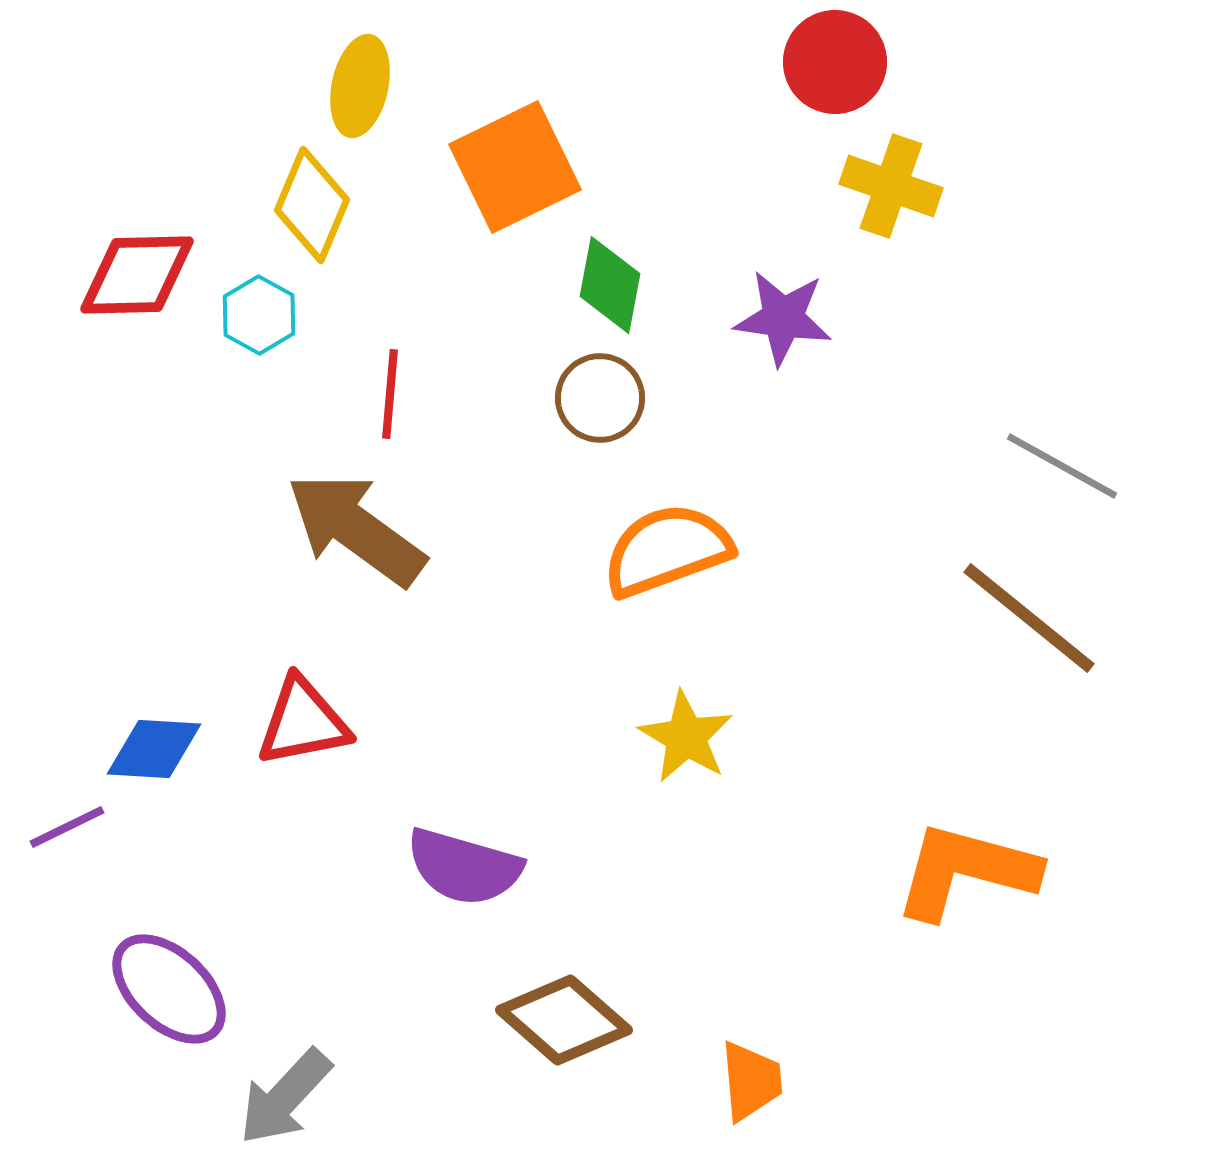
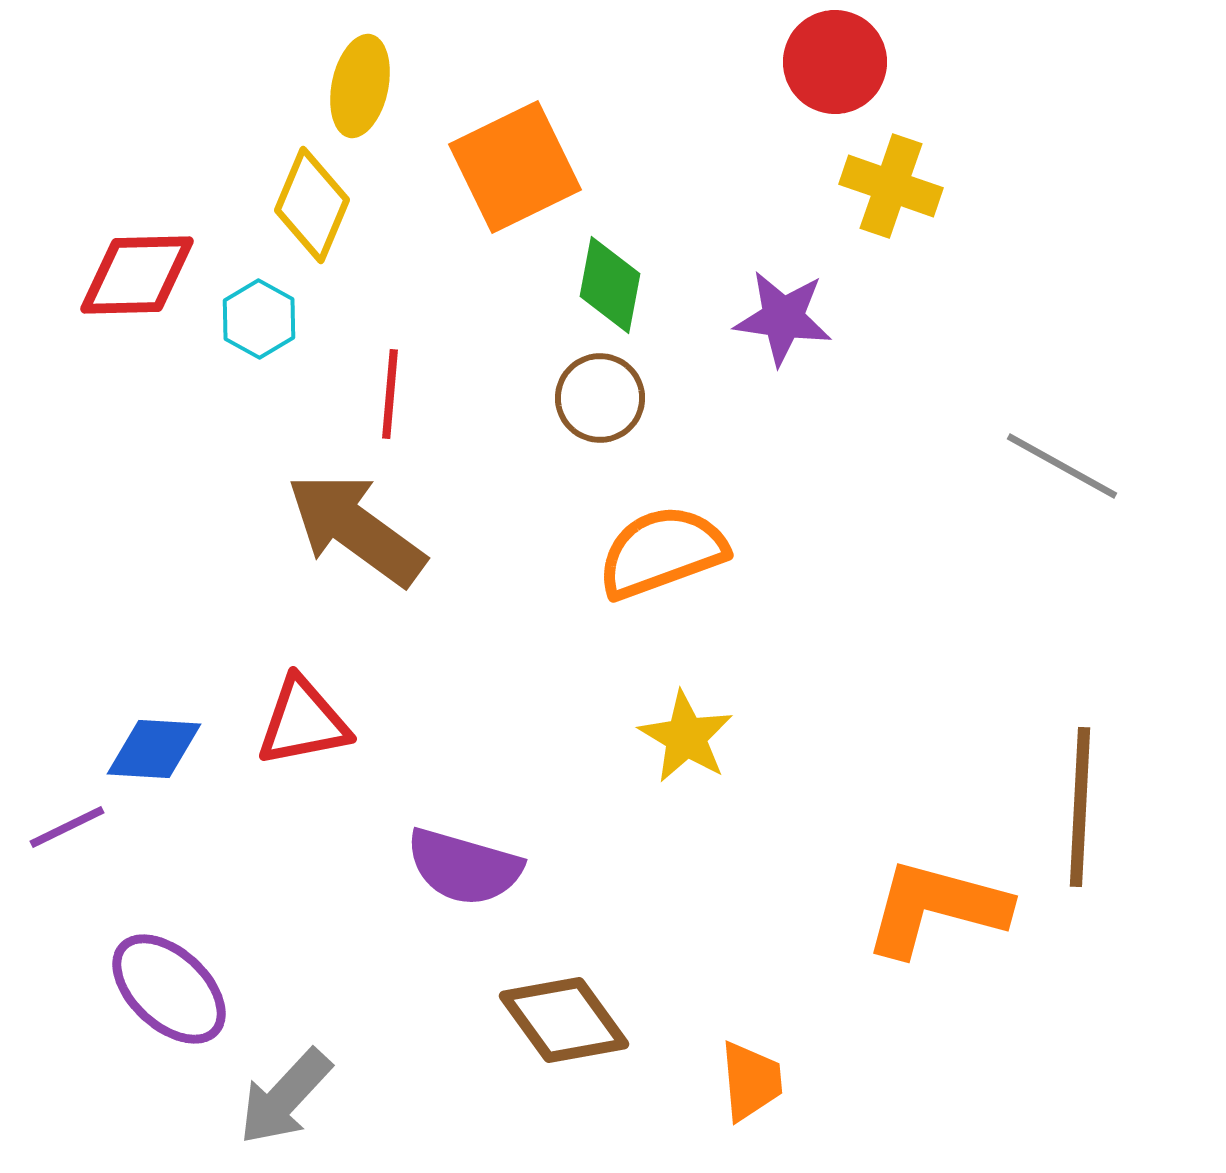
cyan hexagon: moved 4 px down
orange semicircle: moved 5 px left, 2 px down
brown line: moved 51 px right, 189 px down; rotated 54 degrees clockwise
orange L-shape: moved 30 px left, 37 px down
brown diamond: rotated 13 degrees clockwise
